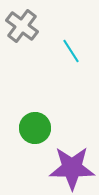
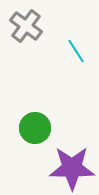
gray cross: moved 4 px right
cyan line: moved 5 px right
